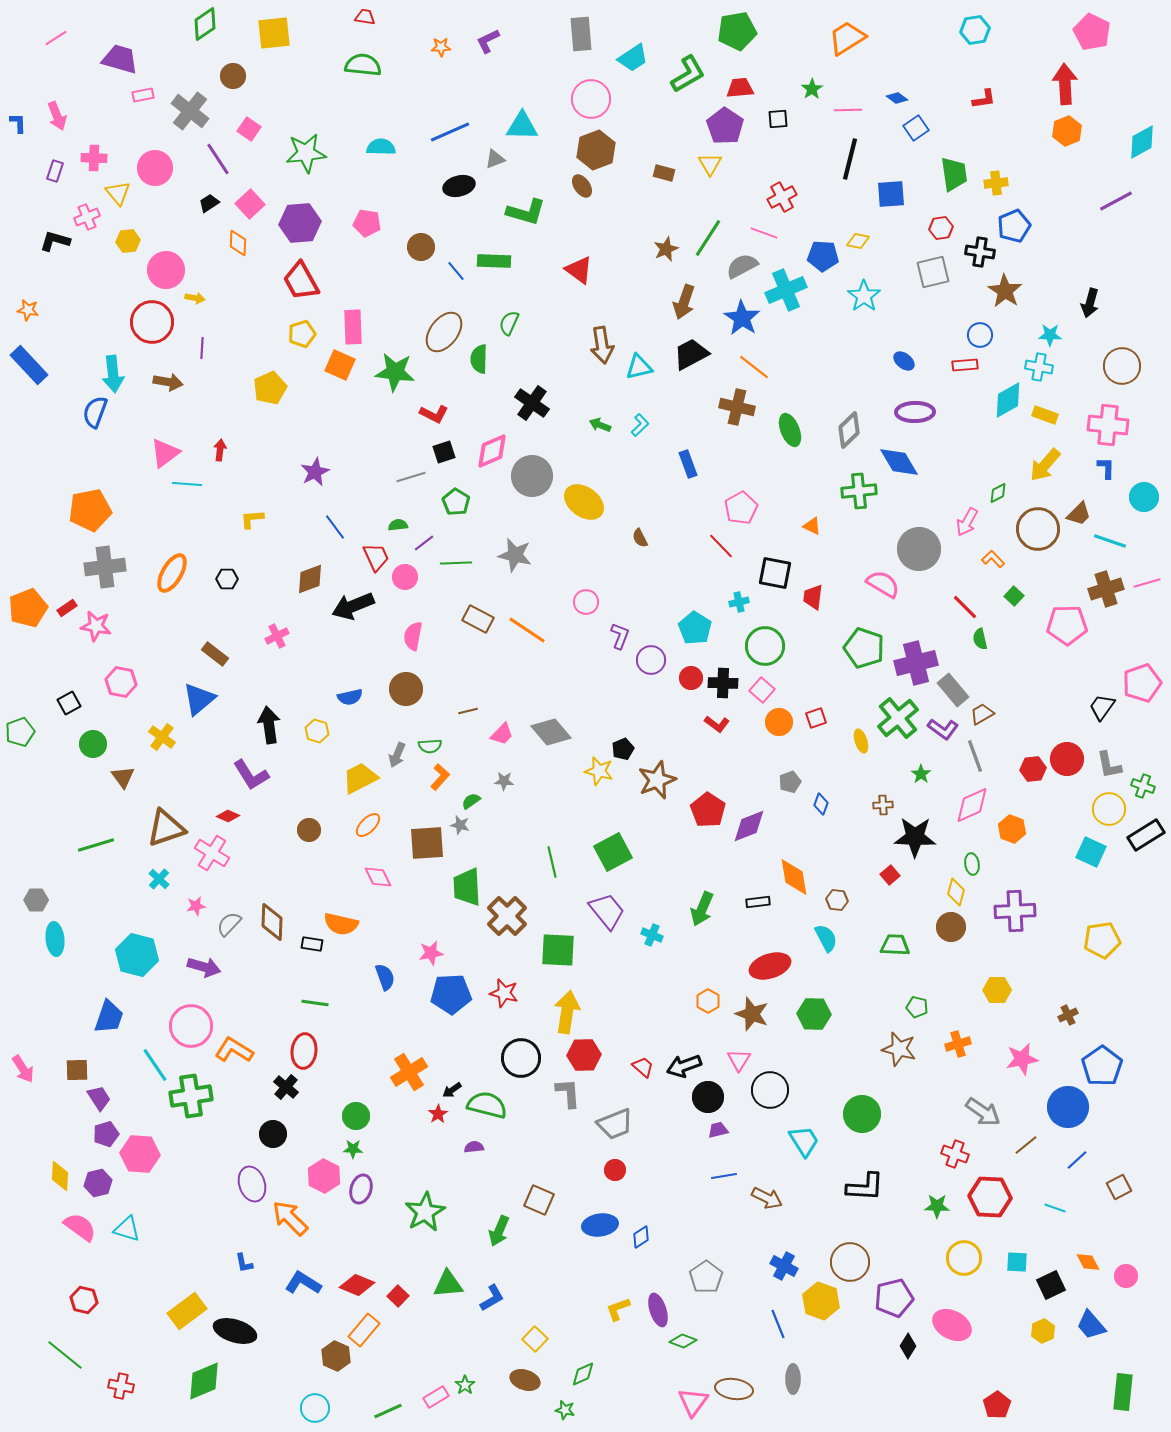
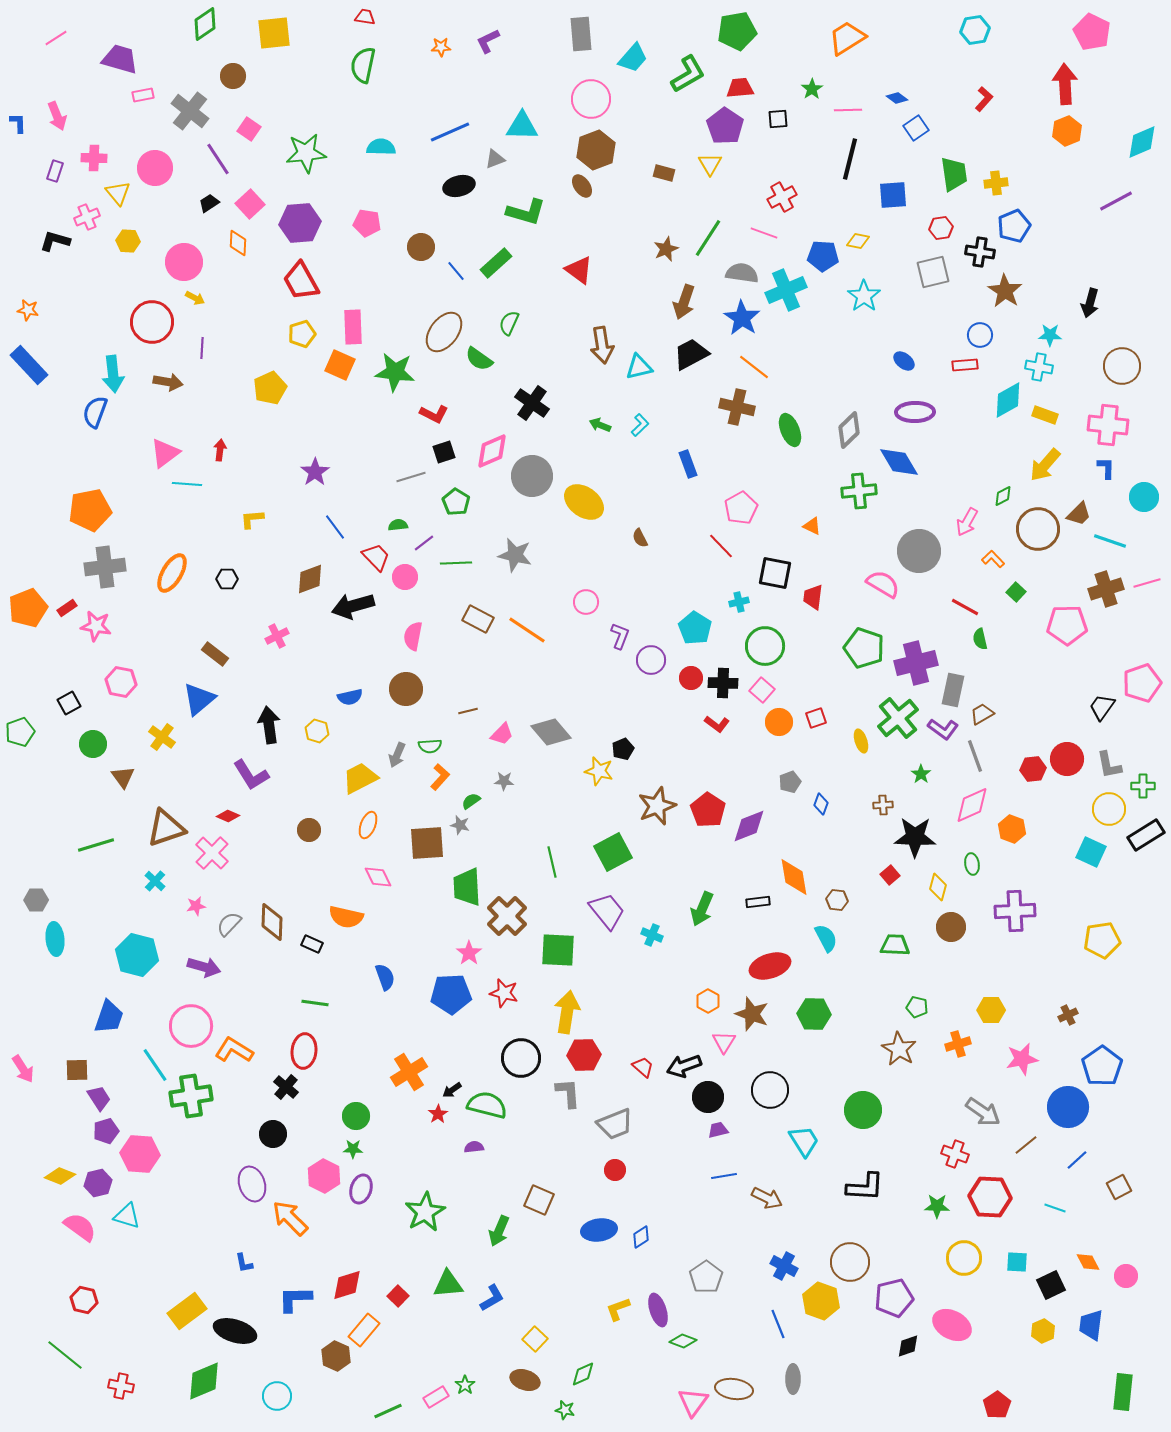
cyan trapezoid at (633, 58): rotated 16 degrees counterclockwise
green semicircle at (363, 65): rotated 84 degrees counterclockwise
red L-shape at (984, 99): rotated 40 degrees counterclockwise
cyan diamond at (1142, 142): rotated 6 degrees clockwise
blue square at (891, 194): moved 2 px right, 1 px down
yellow hexagon at (128, 241): rotated 10 degrees clockwise
green rectangle at (494, 261): moved 2 px right, 2 px down; rotated 44 degrees counterclockwise
gray semicircle at (742, 266): moved 7 px down; rotated 36 degrees clockwise
pink circle at (166, 270): moved 18 px right, 8 px up
yellow arrow at (195, 298): rotated 18 degrees clockwise
green semicircle at (479, 359): rotated 56 degrees counterclockwise
purple star at (315, 472): rotated 8 degrees counterclockwise
green diamond at (998, 493): moved 5 px right, 3 px down
gray circle at (919, 549): moved 2 px down
red trapezoid at (376, 557): rotated 20 degrees counterclockwise
green square at (1014, 596): moved 2 px right, 4 px up
black arrow at (353, 606): rotated 6 degrees clockwise
red line at (965, 607): rotated 16 degrees counterclockwise
gray rectangle at (953, 690): rotated 52 degrees clockwise
brown star at (657, 780): moved 26 px down
green cross at (1143, 786): rotated 20 degrees counterclockwise
orange ellipse at (368, 825): rotated 24 degrees counterclockwise
pink cross at (212, 853): rotated 12 degrees clockwise
cyan cross at (159, 879): moved 4 px left, 2 px down
yellow diamond at (956, 892): moved 18 px left, 5 px up
orange semicircle at (341, 924): moved 5 px right, 7 px up
black rectangle at (312, 944): rotated 15 degrees clockwise
pink star at (431, 953): moved 38 px right; rotated 25 degrees counterclockwise
yellow hexagon at (997, 990): moved 6 px left, 20 px down
brown star at (899, 1049): rotated 16 degrees clockwise
pink triangle at (739, 1060): moved 15 px left, 18 px up
green circle at (862, 1114): moved 1 px right, 4 px up
purple pentagon at (106, 1134): moved 3 px up
yellow diamond at (60, 1176): rotated 72 degrees counterclockwise
blue ellipse at (600, 1225): moved 1 px left, 5 px down
cyan triangle at (127, 1229): moved 13 px up
blue L-shape at (303, 1283): moved 8 px left, 16 px down; rotated 33 degrees counterclockwise
red diamond at (357, 1285): moved 10 px left; rotated 40 degrees counterclockwise
blue trapezoid at (1091, 1325): rotated 48 degrees clockwise
black diamond at (908, 1346): rotated 40 degrees clockwise
cyan circle at (315, 1408): moved 38 px left, 12 px up
